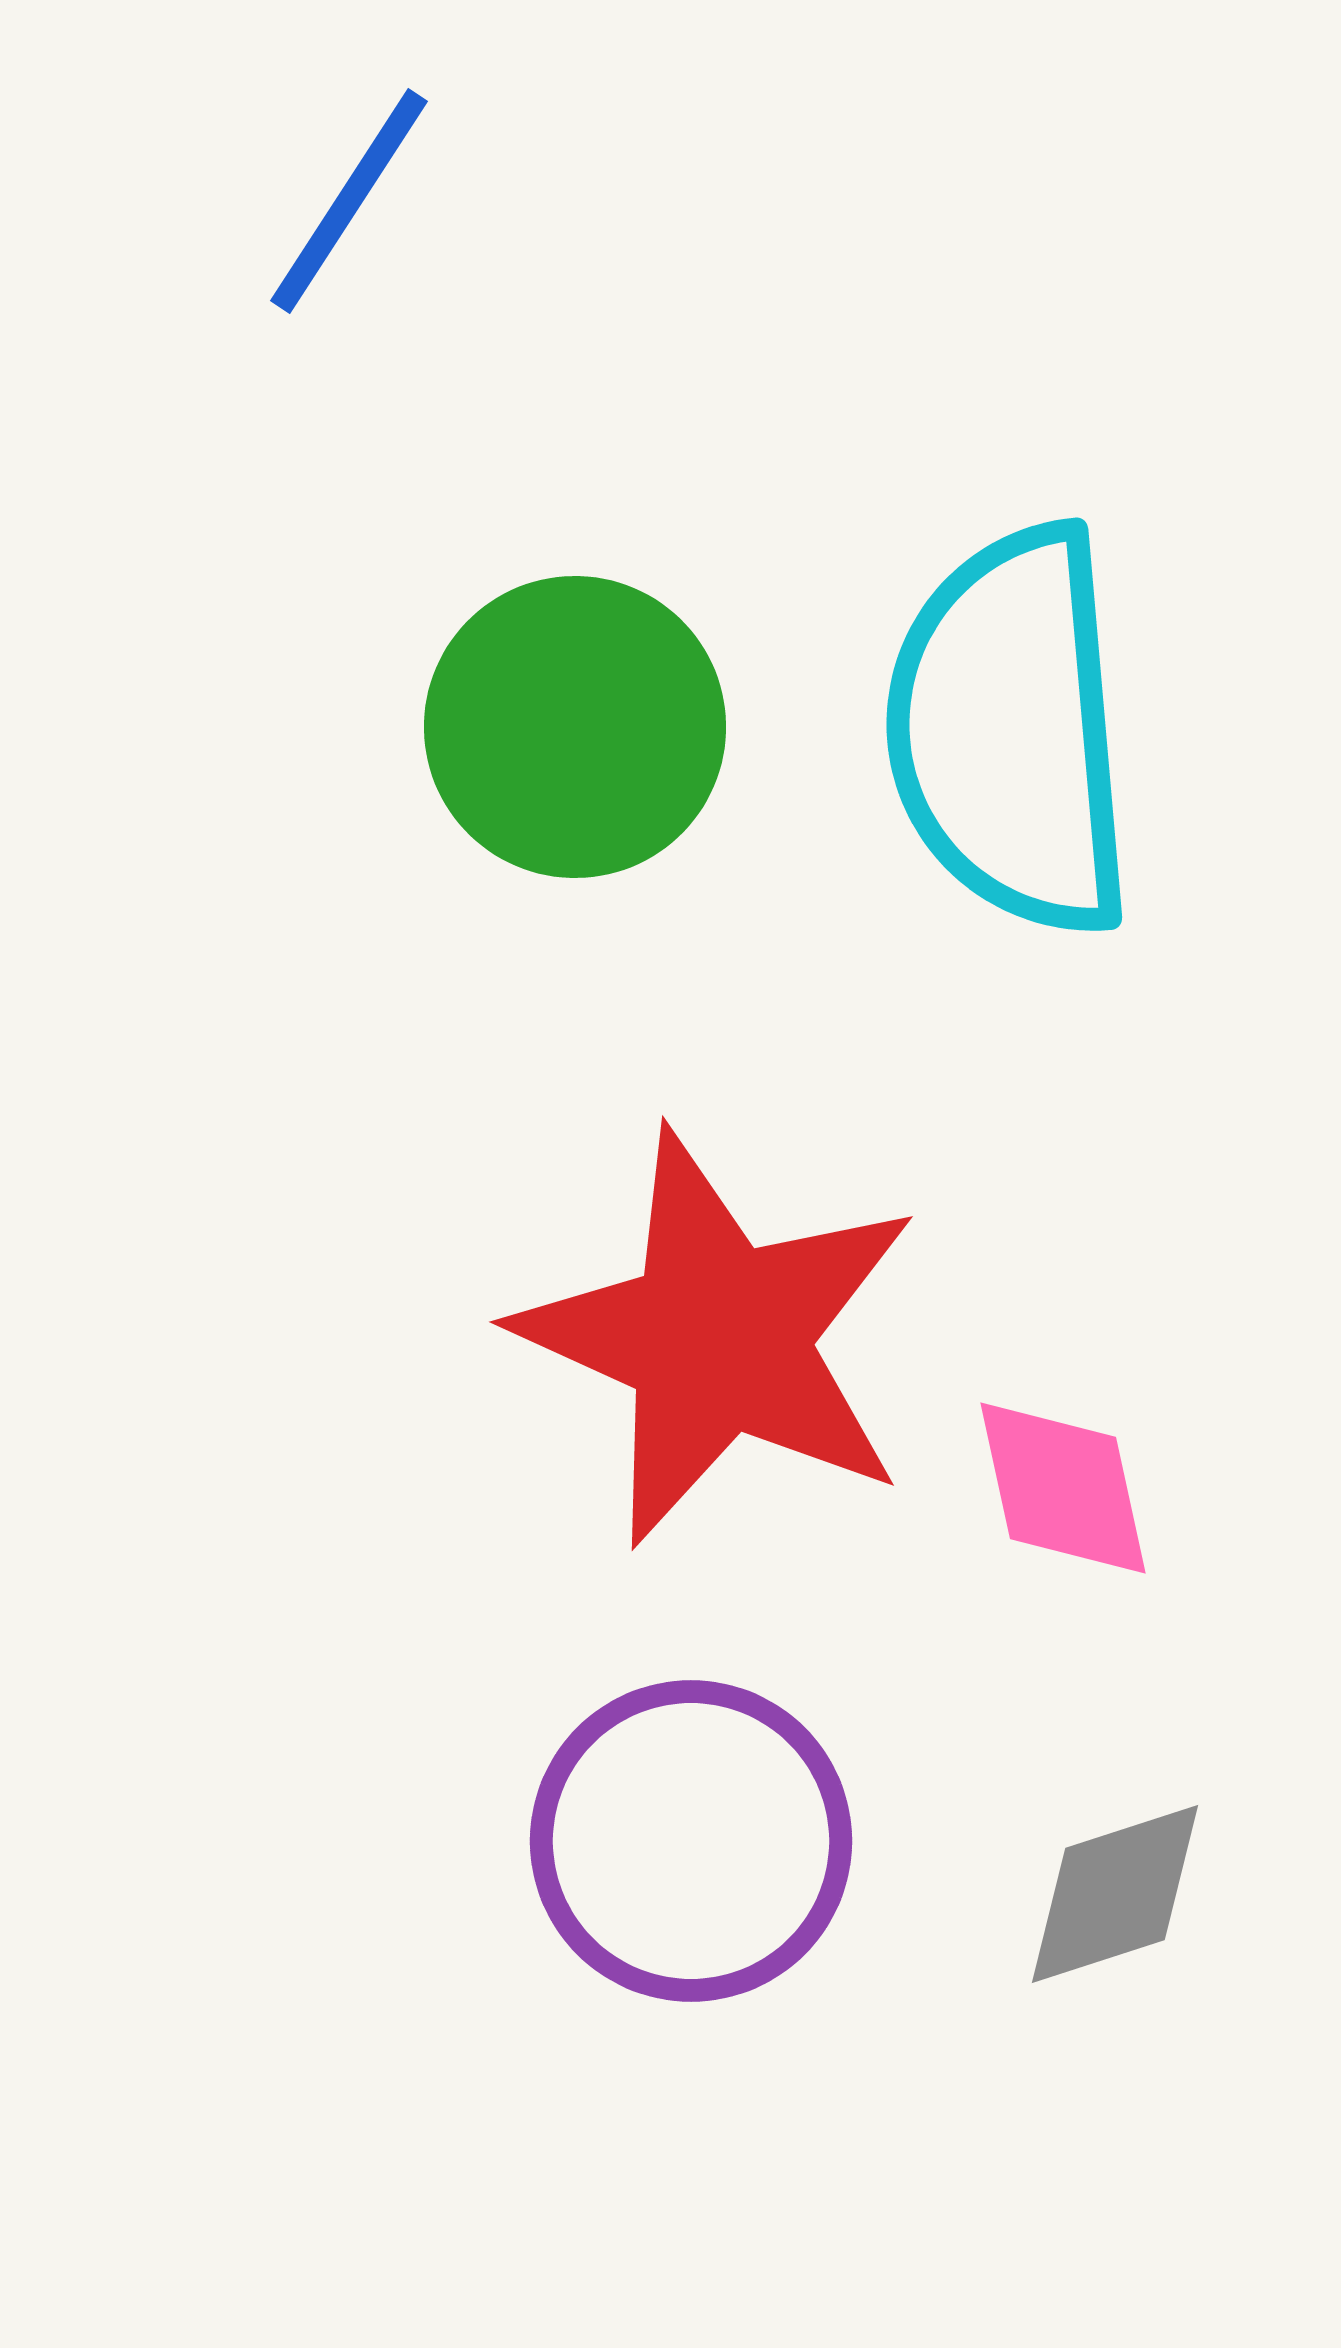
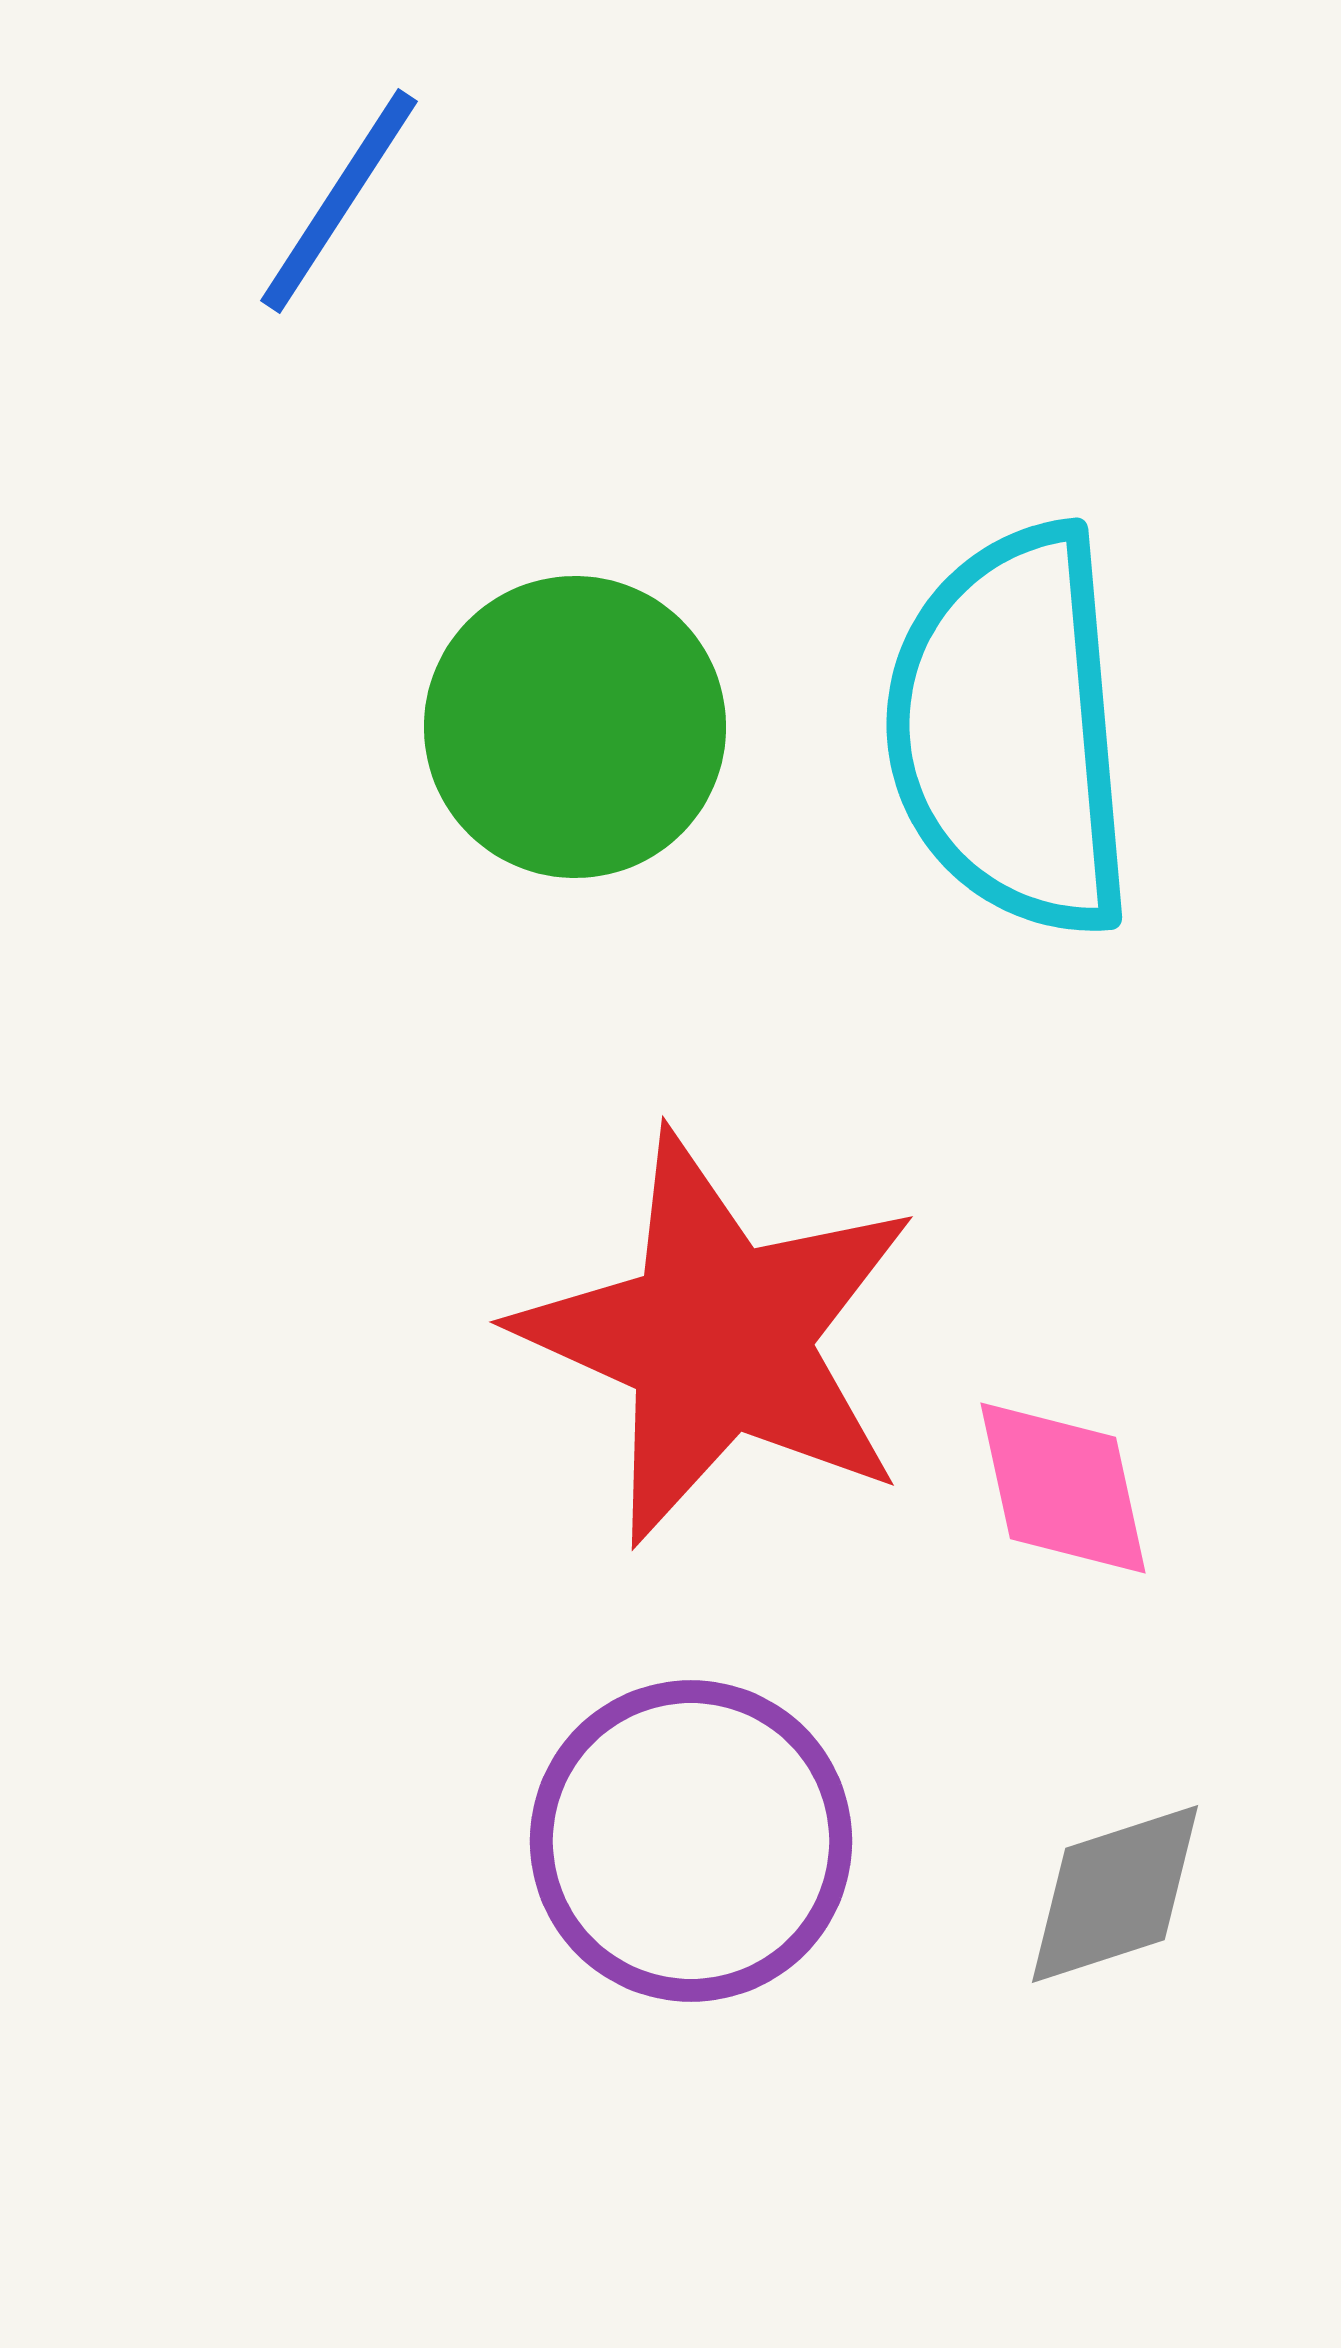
blue line: moved 10 px left
